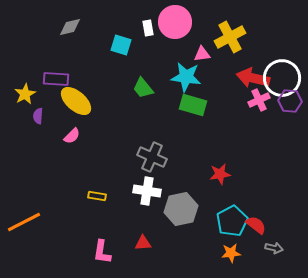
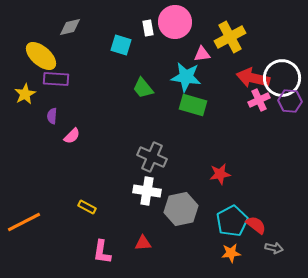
yellow ellipse: moved 35 px left, 45 px up
purple semicircle: moved 14 px right
yellow rectangle: moved 10 px left, 11 px down; rotated 18 degrees clockwise
